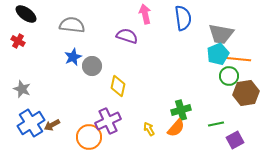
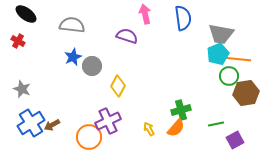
yellow diamond: rotated 15 degrees clockwise
